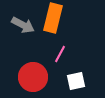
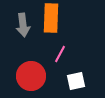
orange rectangle: moved 2 px left; rotated 12 degrees counterclockwise
gray arrow: rotated 55 degrees clockwise
red circle: moved 2 px left, 1 px up
